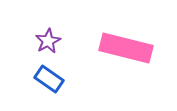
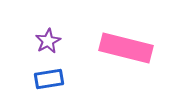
blue rectangle: rotated 44 degrees counterclockwise
